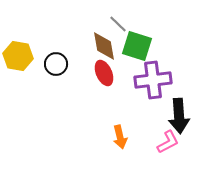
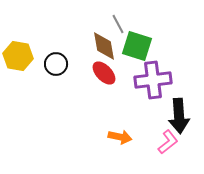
gray line: rotated 18 degrees clockwise
red ellipse: rotated 20 degrees counterclockwise
orange arrow: rotated 65 degrees counterclockwise
pink L-shape: rotated 10 degrees counterclockwise
